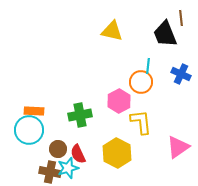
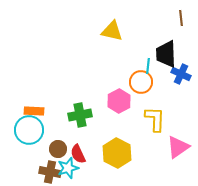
black trapezoid: moved 1 px right, 20 px down; rotated 20 degrees clockwise
yellow L-shape: moved 14 px right, 3 px up; rotated 8 degrees clockwise
